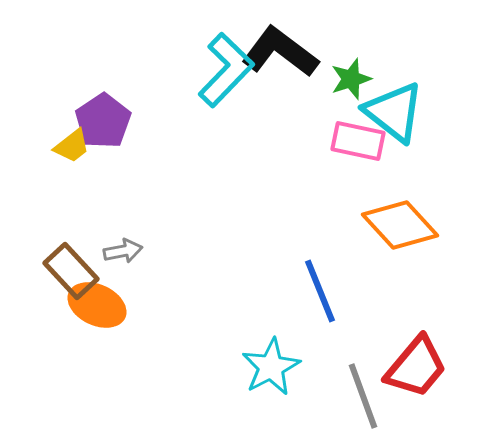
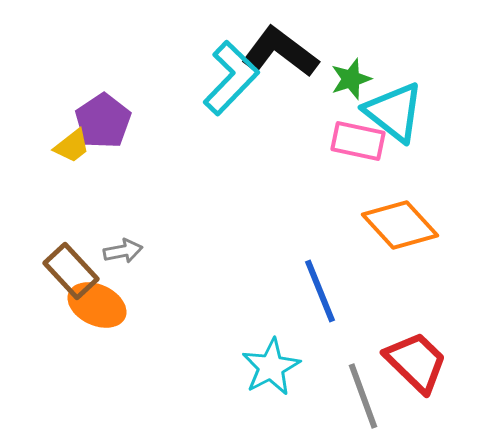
cyan L-shape: moved 5 px right, 8 px down
red trapezoid: moved 5 px up; rotated 86 degrees counterclockwise
